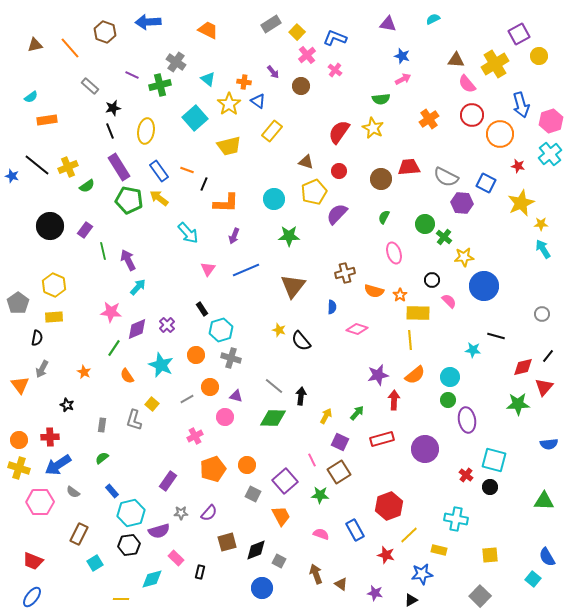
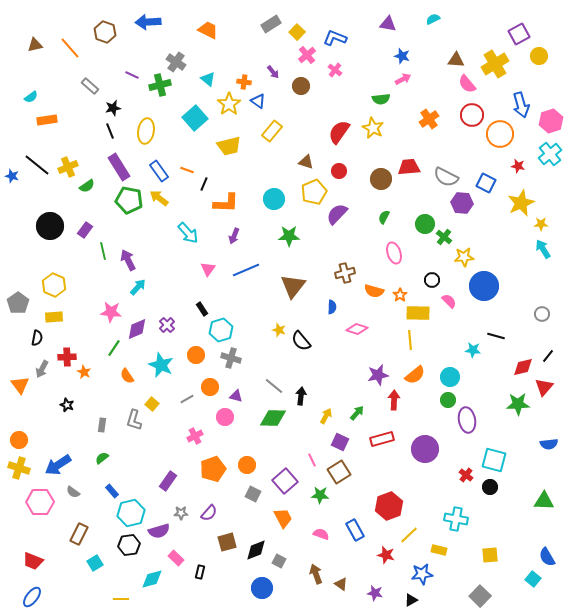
red cross at (50, 437): moved 17 px right, 80 px up
orange trapezoid at (281, 516): moved 2 px right, 2 px down
